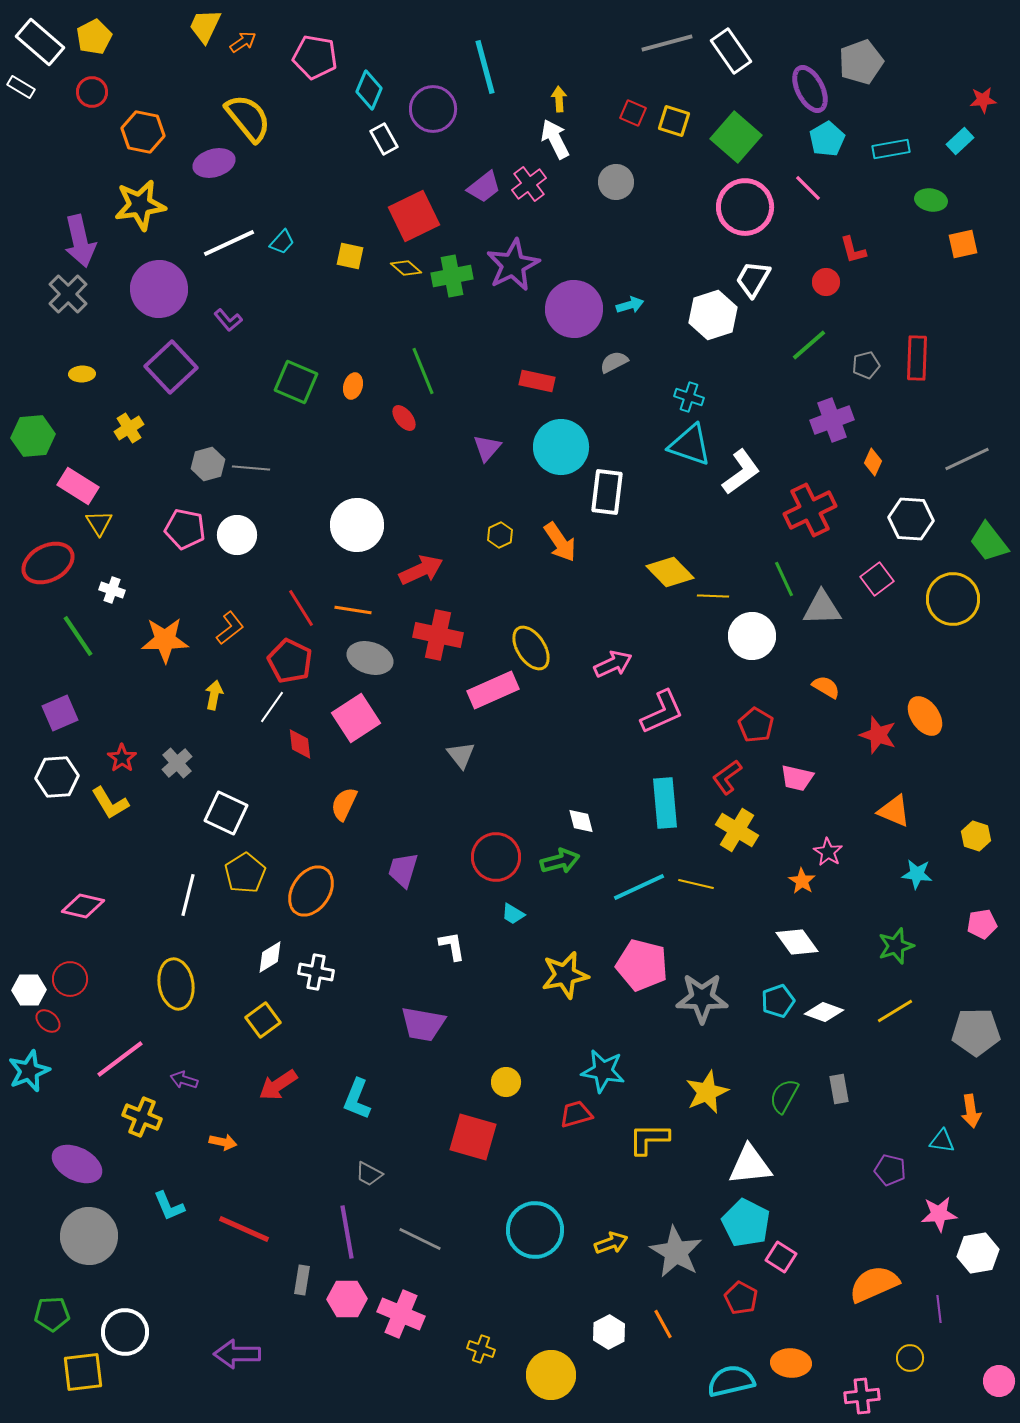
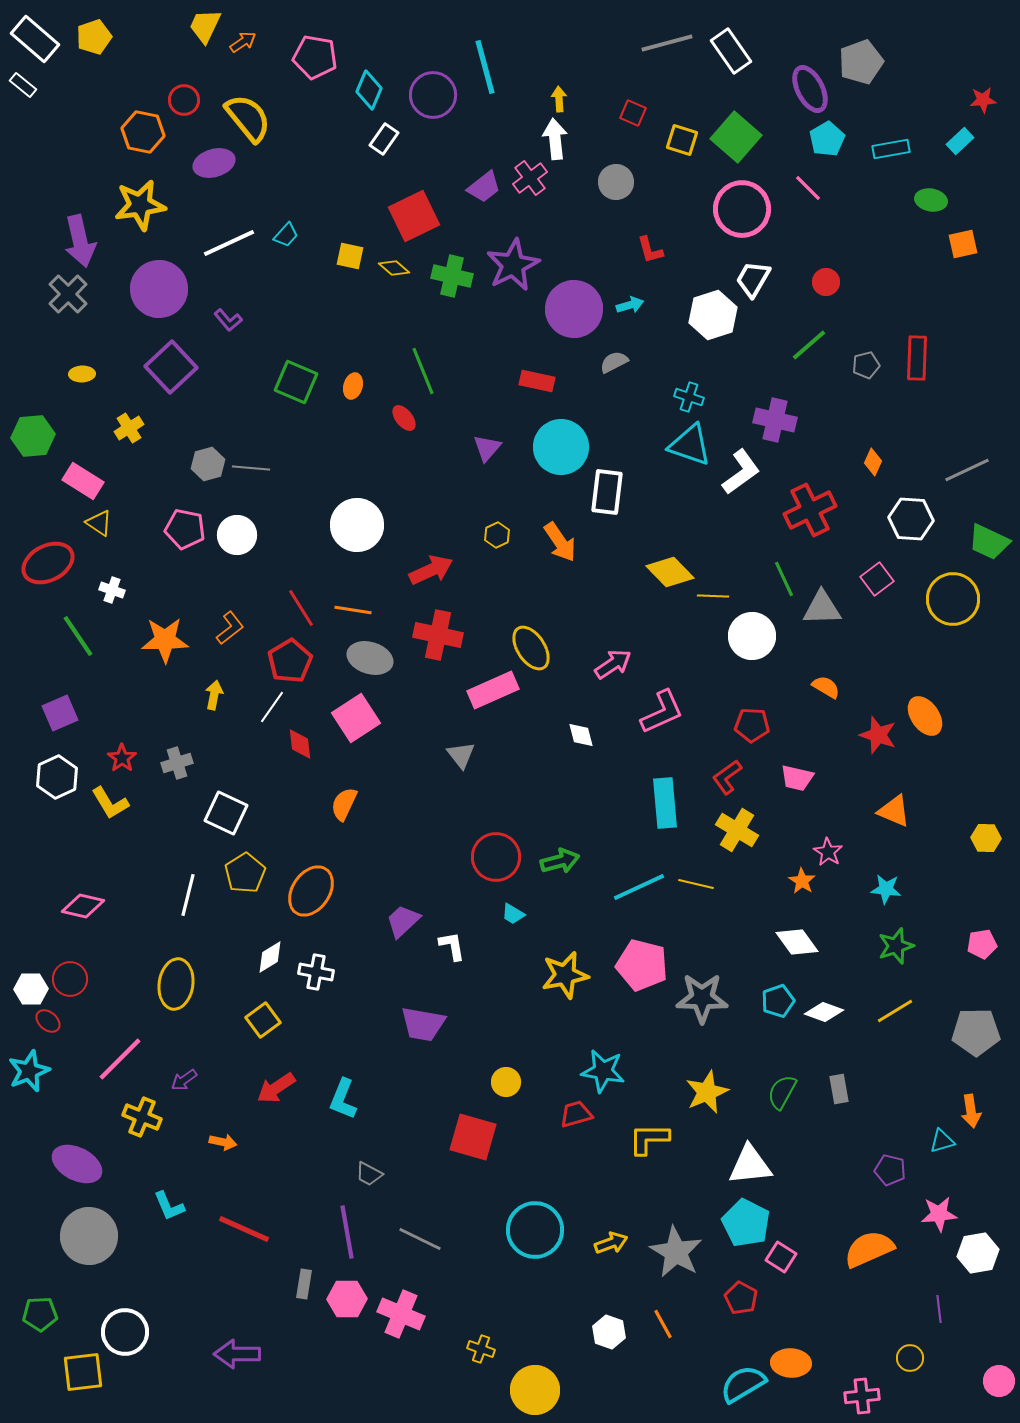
yellow pentagon at (94, 37): rotated 8 degrees clockwise
white rectangle at (40, 42): moved 5 px left, 3 px up
white rectangle at (21, 87): moved 2 px right, 2 px up; rotated 8 degrees clockwise
red circle at (92, 92): moved 92 px right, 8 px down
purple circle at (433, 109): moved 14 px up
yellow square at (674, 121): moved 8 px right, 19 px down
white rectangle at (384, 139): rotated 64 degrees clockwise
white arrow at (555, 139): rotated 21 degrees clockwise
pink cross at (529, 184): moved 1 px right, 6 px up
pink circle at (745, 207): moved 3 px left, 2 px down
cyan trapezoid at (282, 242): moved 4 px right, 7 px up
red L-shape at (853, 250): moved 203 px left
yellow diamond at (406, 268): moved 12 px left
green cross at (452, 276): rotated 24 degrees clockwise
purple cross at (832, 420): moved 57 px left; rotated 33 degrees clockwise
gray line at (967, 459): moved 11 px down
pink rectangle at (78, 486): moved 5 px right, 5 px up
yellow triangle at (99, 523): rotated 24 degrees counterclockwise
yellow hexagon at (500, 535): moved 3 px left
green trapezoid at (989, 542): rotated 27 degrees counterclockwise
red arrow at (421, 570): moved 10 px right
red pentagon at (290, 661): rotated 15 degrees clockwise
pink arrow at (613, 664): rotated 9 degrees counterclockwise
red pentagon at (756, 725): moved 4 px left; rotated 28 degrees counterclockwise
gray cross at (177, 763): rotated 24 degrees clockwise
white hexagon at (57, 777): rotated 21 degrees counterclockwise
white diamond at (581, 821): moved 86 px up
yellow hexagon at (976, 836): moved 10 px right, 2 px down; rotated 16 degrees counterclockwise
purple trapezoid at (403, 870): moved 51 px down; rotated 30 degrees clockwise
cyan star at (917, 874): moved 31 px left, 15 px down
pink pentagon at (982, 924): moved 20 px down
yellow ellipse at (176, 984): rotated 18 degrees clockwise
white hexagon at (29, 990): moved 2 px right, 1 px up
pink line at (120, 1059): rotated 8 degrees counterclockwise
purple arrow at (184, 1080): rotated 52 degrees counterclockwise
red arrow at (278, 1085): moved 2 px left, 3 px down
green semicircle at (784, 1096): moved 2 px left, 4 px up
cyan L-shape at (357, 1099): moved 14 px left
cyan triangle at (942, 1141): rotated 24 degrees counterclockwise
gray rectangle at (302, 1280): moved 2 px right, 4 px down
orange semicircle at (874, 1284): moved 5 px left, 35 px up
green pentagon at (52, 1314): moved 12 px left
white hexagon at (609, 1332): rotated 12 degrees counterclockwise
yellow circle at (551, 1375): moved 16 px left, 15 px down
cyan semicircle at (731, 1381): moved 12 px right, 3 px down; rotated 18 degrees counterclockwise
